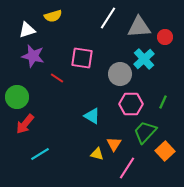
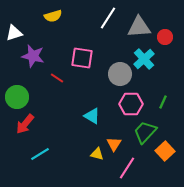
white triangle: moved 13 px left, 3 px down
